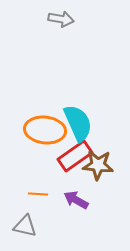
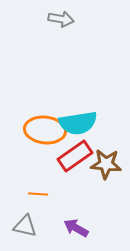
cyan semicircle: rotated 105 degrees clockwise
brown star: moved 8 px right, 1 px up
purple arrow: moved 28 px down
